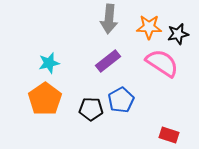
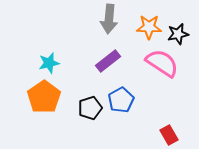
orange pentagon: moved 1 px left, 2 px up
black pentagon: moved 1 px left, 1 px up; rotated 20 degrees counterclockwise
red rectangle: rotated 42 degrees clockwise
